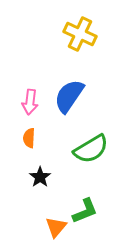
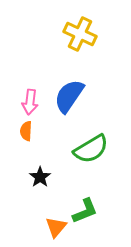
orange semicircle: moved 3 px left, 7 px up
